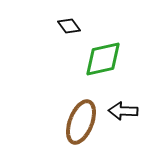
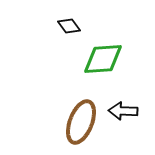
green diamond: rotated 9 degrees clockwise
